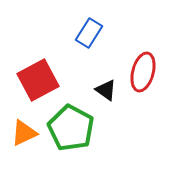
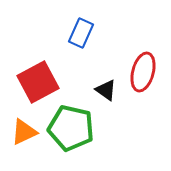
blue rectangle: moved 8 px left; rotated 8 degrees counterclockwise
red square: moved 2 px down
green pentagon: rotated 15 degrees counterclockwise
orange triangle: moved 1 px up
